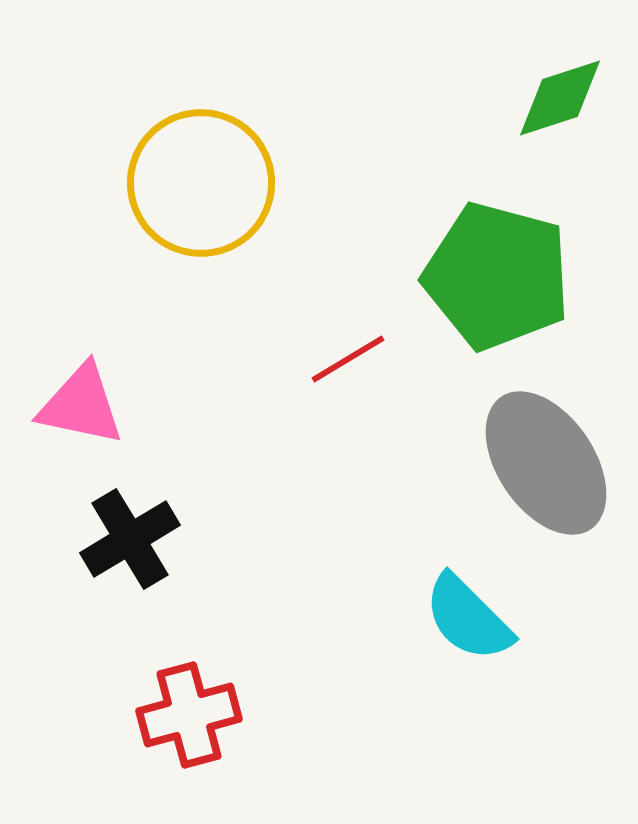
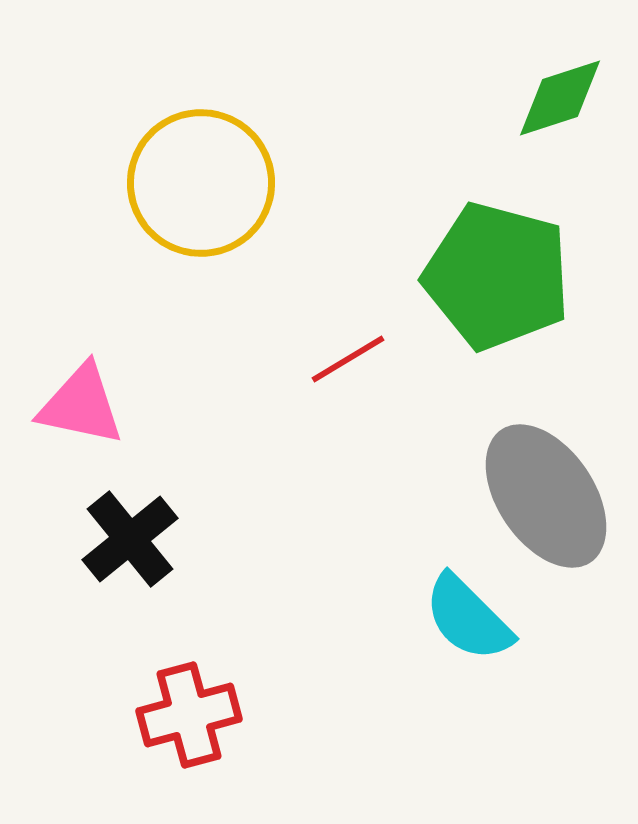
gray ellipse: moved 33 px down
black cross: rotated 8 degrees counterclockwise
